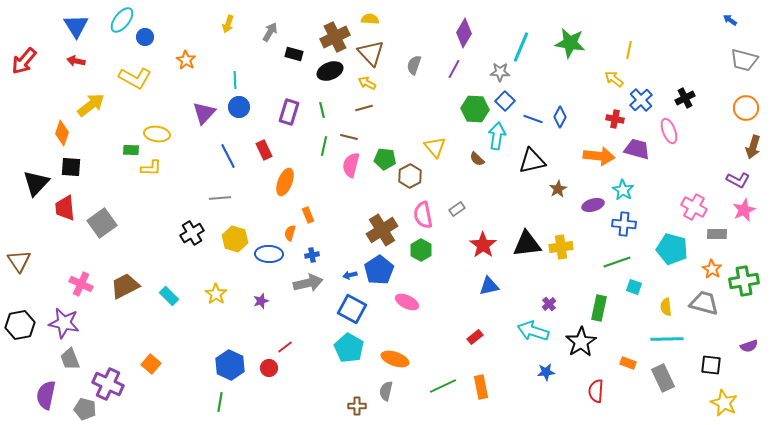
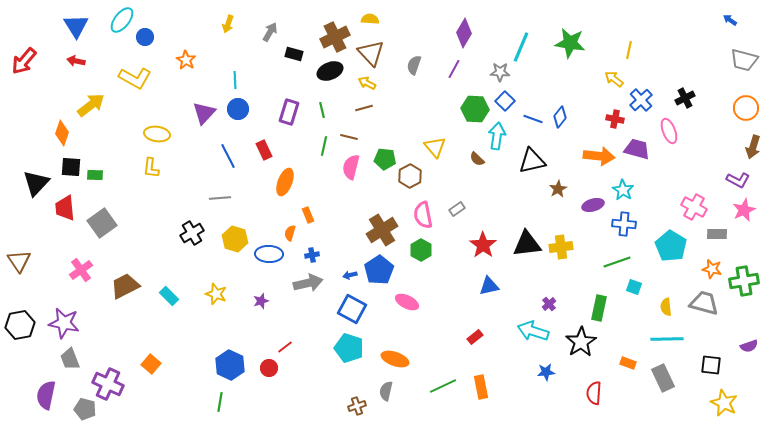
blue circle at (239, 107): moved 1 px left, 2 px down
blue diamond at (560, 117): rotated 10 degrees clockwise
green rectangle at (131, 150): moved 36 px left, 25 px down
pink semicircle at (351, 165): moved 2 px down
yellow L-shape at (151, 168): rotated 95 degrees clockwise
cyan pentagon at (672, 249): moved 1 px left, 3 px up; rotated 16 degrees clockwise
orange star at (712, 269): rotated 18 degrees counterclockwise
pink cross at (81, 284): moved 14 px up; rotated 30 degrees clockwise
yellow star at (216, 294): rotated 15 degrees counterclockwise
cyan pentagon at (349, 348): rotated 12 degrees counterclockwise
red semicircle at (596, 391): moved 2 px left, 2 px down
brown cross at (357, 406): rotated 18 degrees counterclockwise
